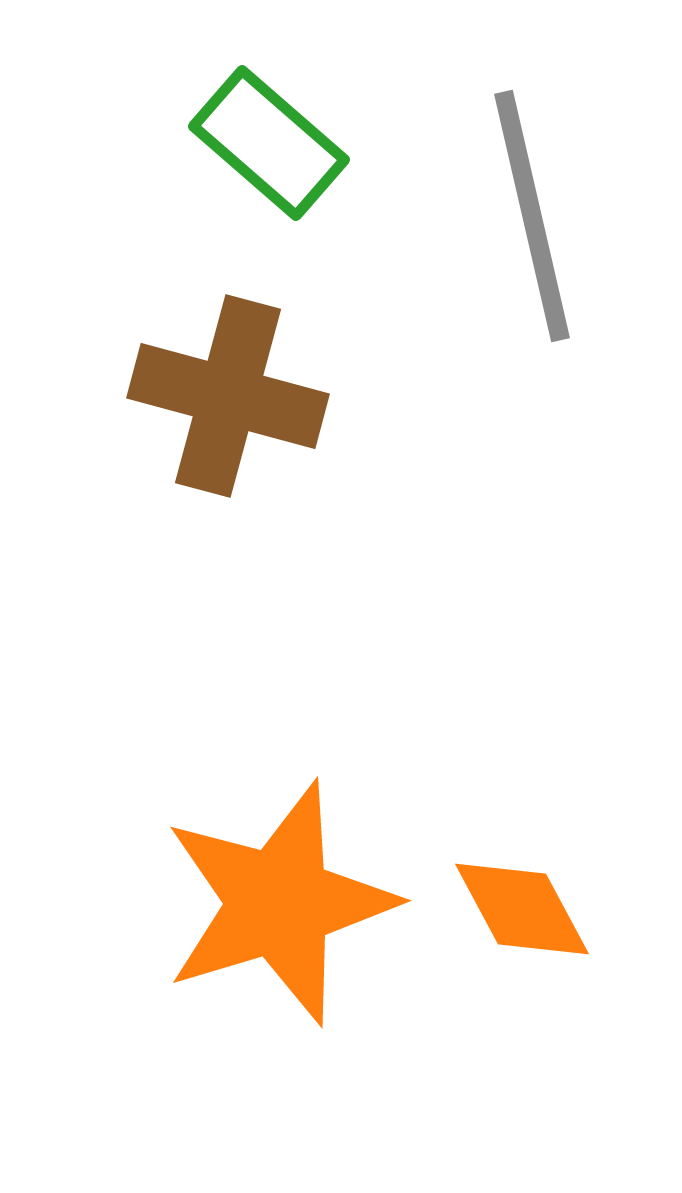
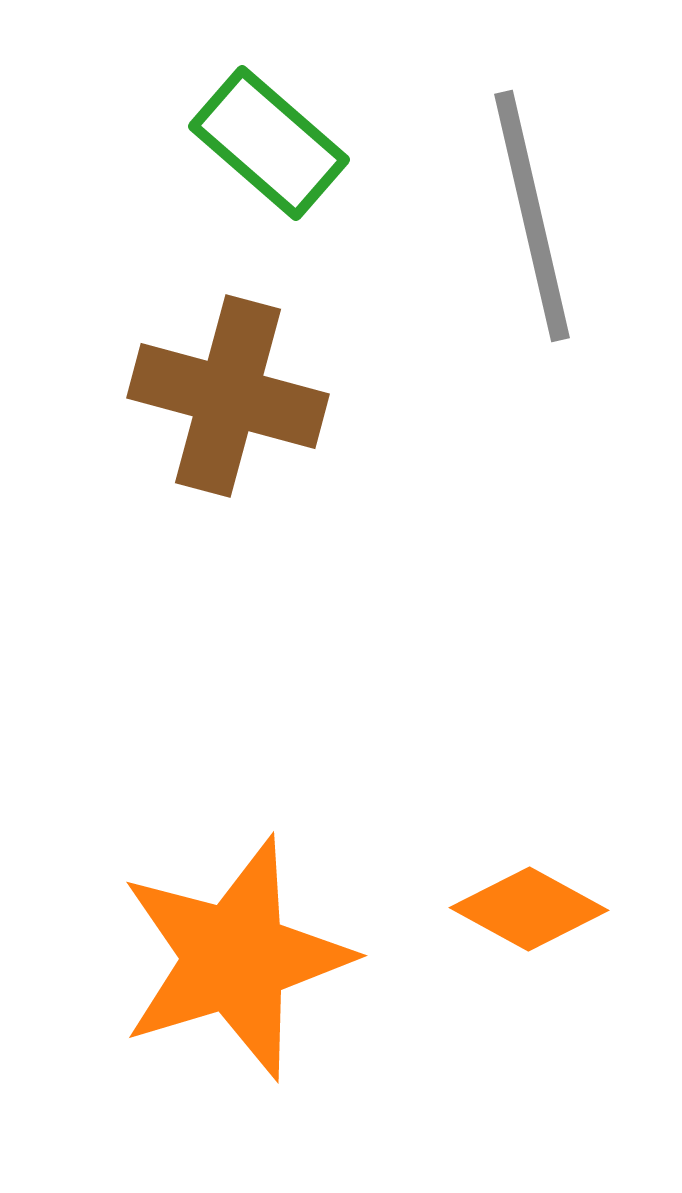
orange star: moved 44 px left, 55 px down
orange diamond: moved 7 px right; rotated 33 degrees counterclockwise
